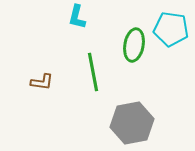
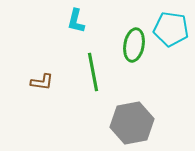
cyan L-shape: moved 1 px left, 4 px down
